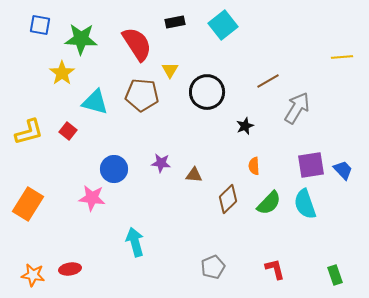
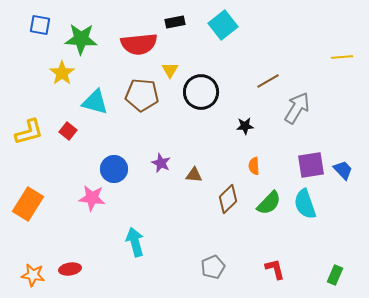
red semicircle: moved 2 px right; rotated 117 degrees clockwise
black circle: moved 6 px left
black star: rotated 18 degrees clockwise
purple star: rotated 18 degrees clockwise
green rectangle: rotated 42 degrees clockwise
